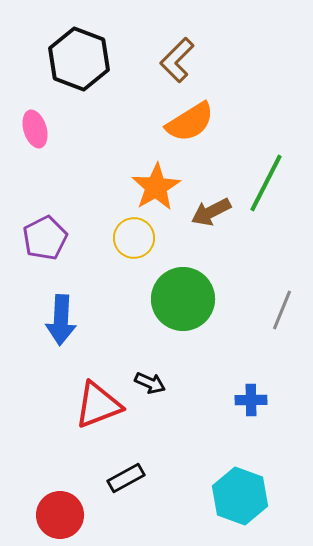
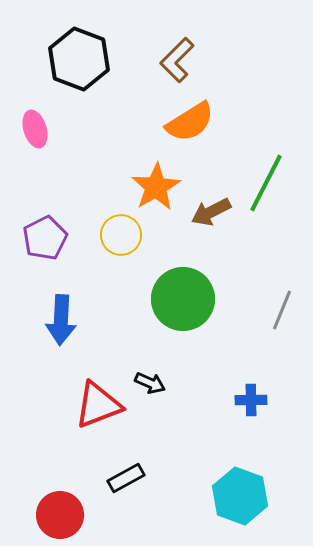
yellow circle: moved 13 px left, 3 px up
